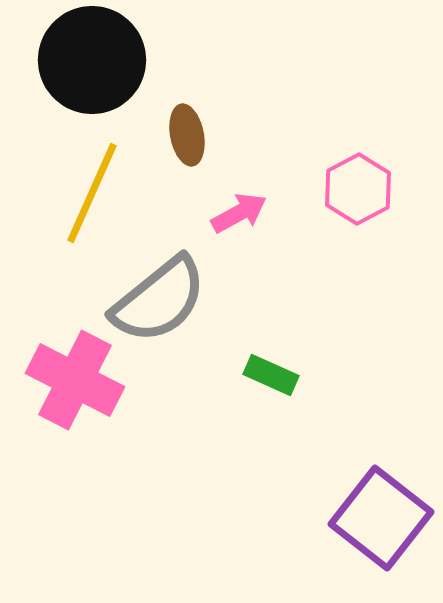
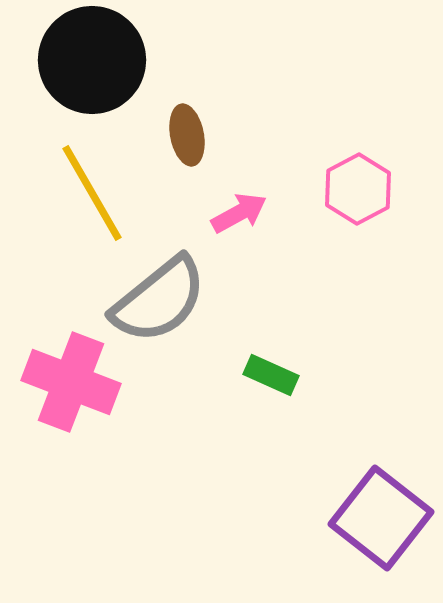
yellow line: rotated 54 degrees counterclockwise
pink cross: moved 4 px left, 2 px down; rotated 6 degrees counterclockwise
